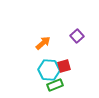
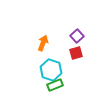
orange arrow: rotated 28 degrees counterclockwise
red square: moved 12 px right, 13 px up
cyan hexagon: moved 2 px right; rotated 15 degrees clockwise
